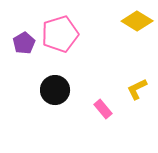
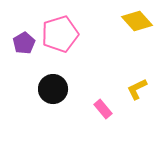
yellow diamond: rotated 16 degrees clockwise
black circle: moved 2 px left, 1 px up
